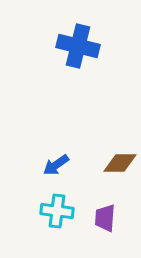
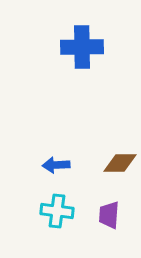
blue cross: moved 4 px right, 1 px down; rotated 15 degrees counterclockwise
blue arrow: rotated 32 degrees clockwise
purple trapezoid: moved 4 px right, 3 px up
